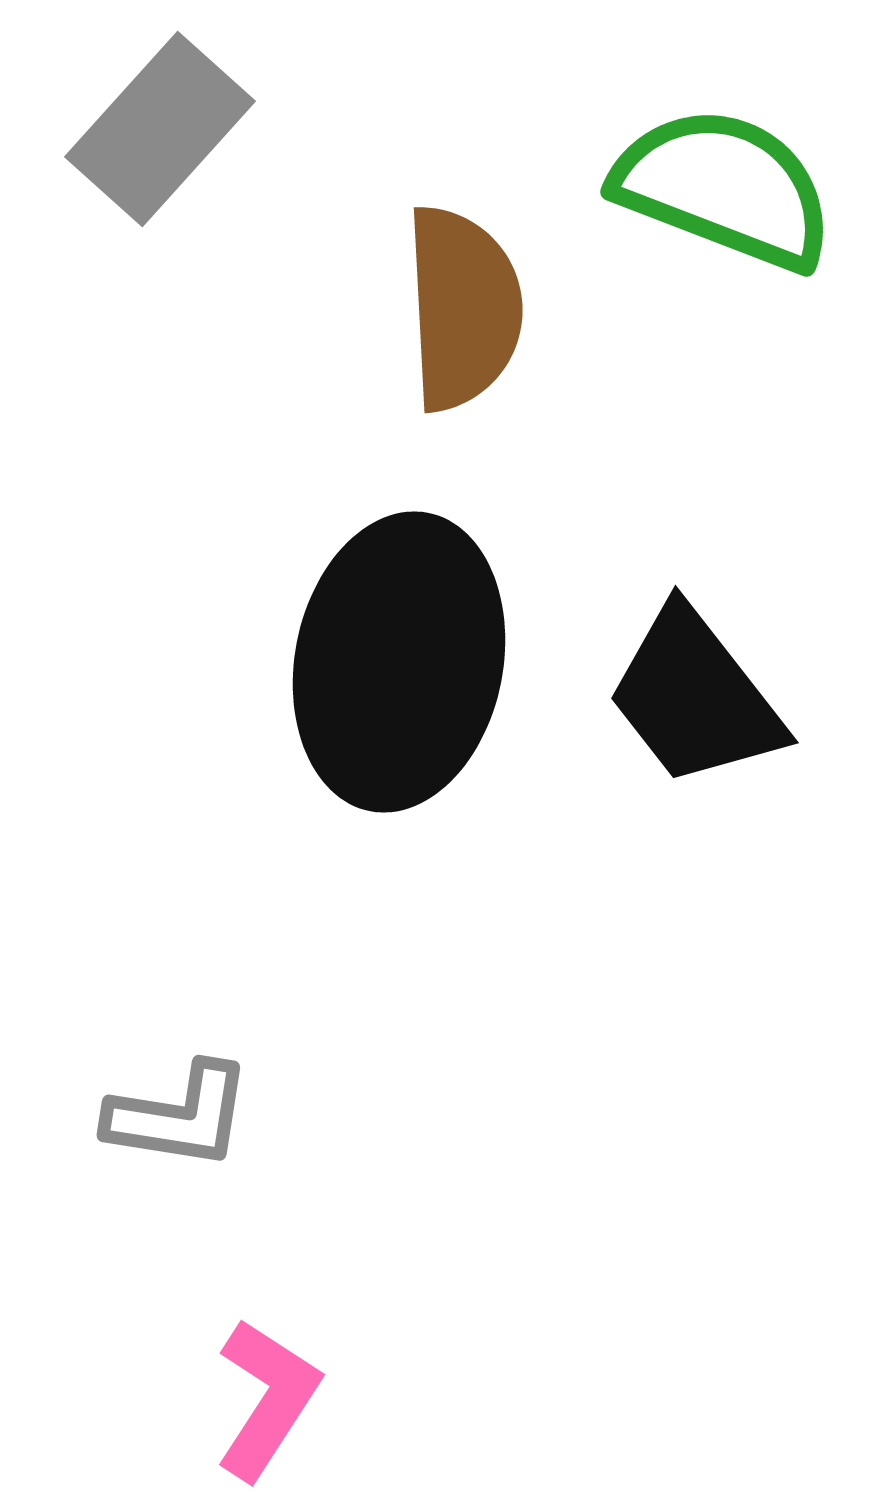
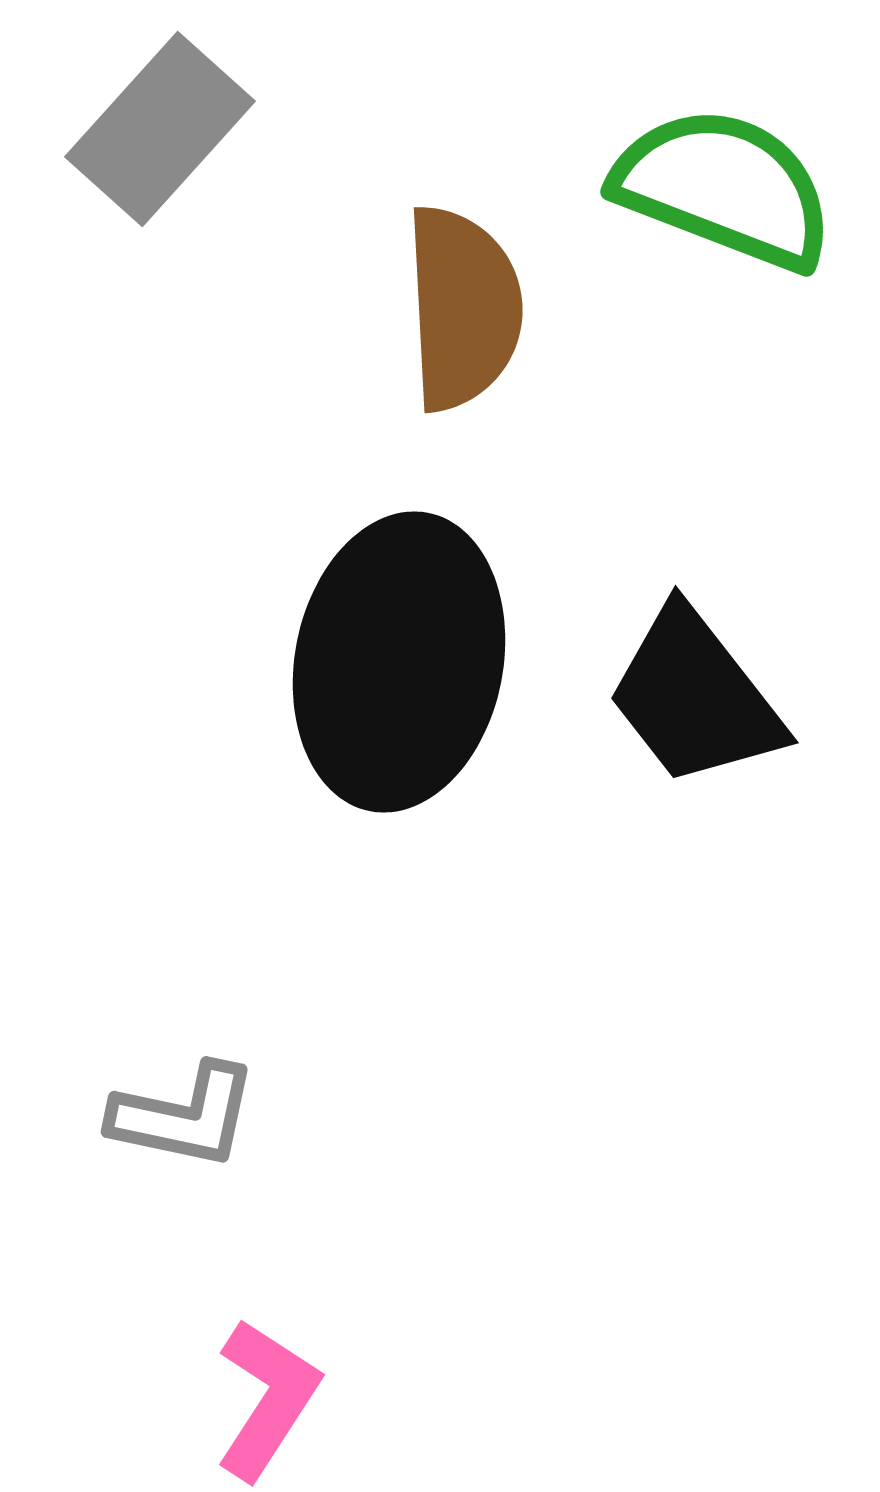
gray L-shape: moved 5 px right; rotated 3 degrees clockwise
